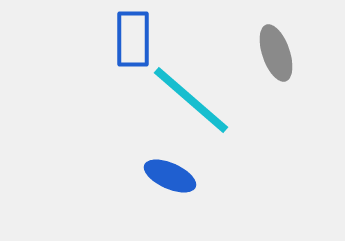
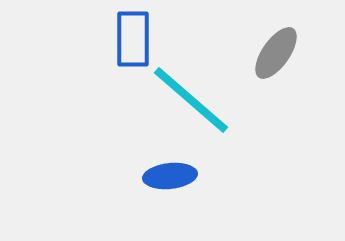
gray ellipse: rotated 54 degrees clockwise
blue ellipse: rotated 30 degrees counterclockwise
